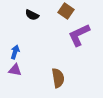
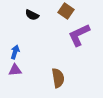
purple triangle: rotated 16 degrees counterclockwise
